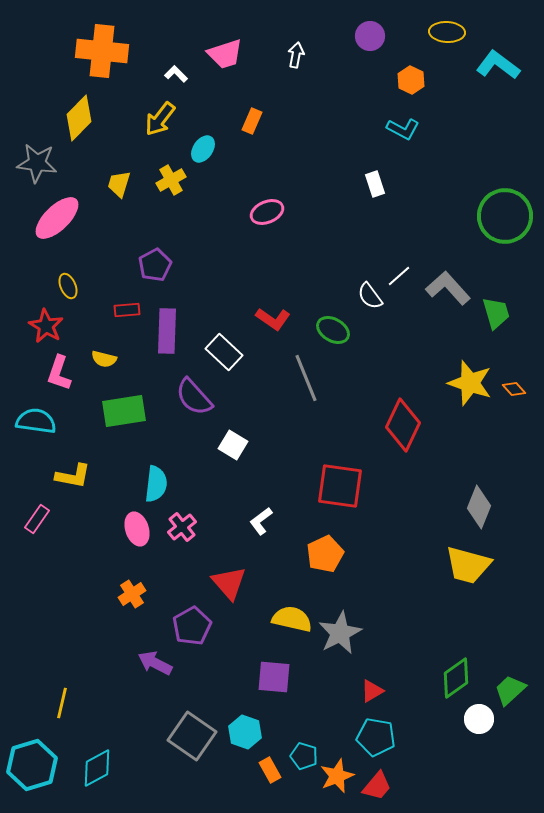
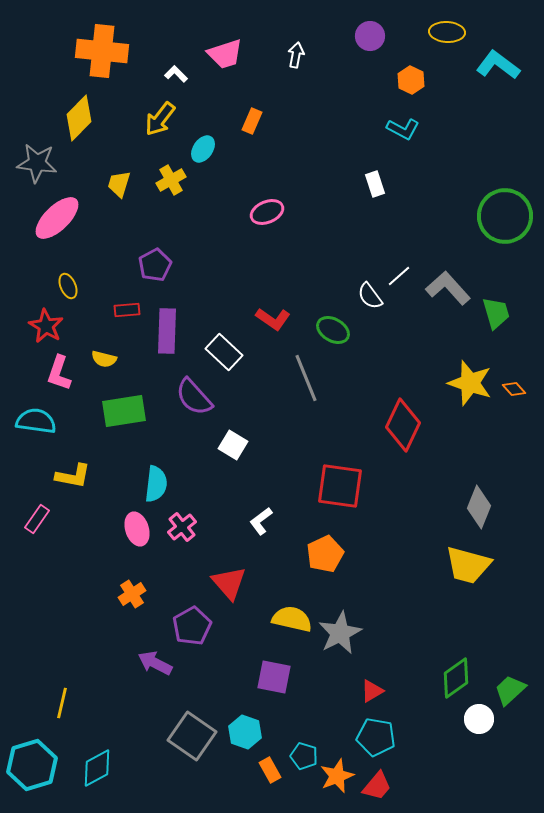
purple square at (274, 677): rotated 6 degrees clockwise
